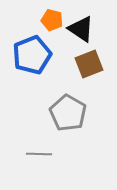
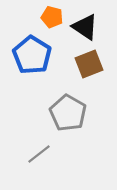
orange pentagon: moved 3 px up
black triangle: moved 4 px right, 2 px up
blue pentagon: rotated 18 degrees counterclockwise
gray line: rotated 40 degrees counterclockwise
